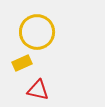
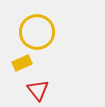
red triangle: rotated 40 degrees clockwise
